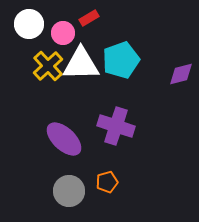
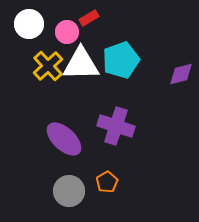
pink circle: moved 4 px right, 1 px up
orange pentagon: rotated 15 degrees counterclockwise
